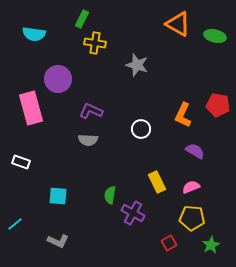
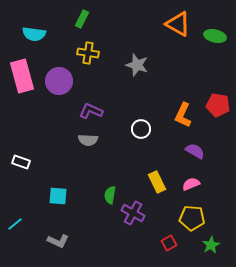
yellow cross: moved 7 px left, 10 px down
purple circle: moved 1 px right, 2 px down
pink rectangle: moved 9 px left, 32 px up
pink semicircle: moved 3 px up
